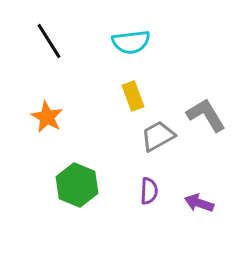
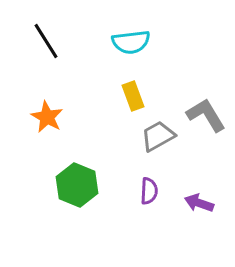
black line: moved 3 px left
